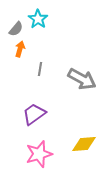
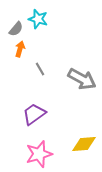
cyan star: rotated 18 degrees counterclockwise
gray line: rotated 40 degrees counterclockwise
